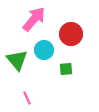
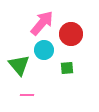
pink arrow: moved 8 px right, 4 px down
green triangle: moved 2 px right, 5 px down
green square: moved 1 px right, 1 px up
pink line: moved 3 px up; rotated 64 degrees counterclockwise
